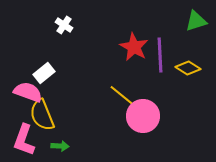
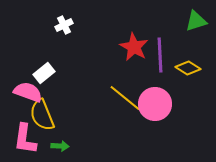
white cross: rotated 30 degrees clockwise
pink circle: moved 12 px right, 12 px up
pink L-shape: moved 1 px right, 1 px up; rotated 12 degrees counterclockwise
